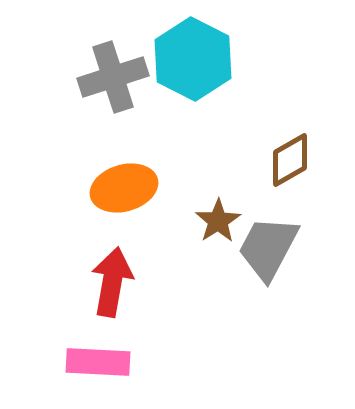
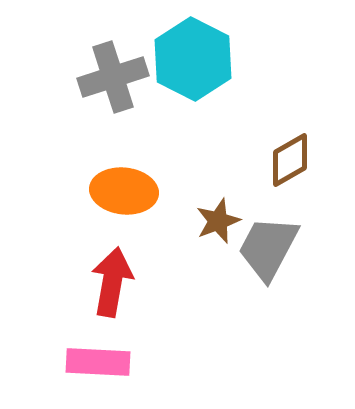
orange ellipse: moved 3 px down; rotated 22 degrees clockwise
brown star: rotated 12 degrees clockwise
